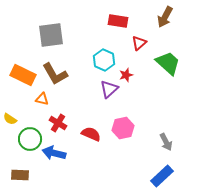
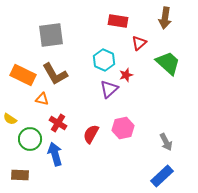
brown arrow: moved 1 px down; rotated 20 degrees counterclockwise
red semicircle: rotated 84 degrees counterclockwise
blue arrow: moved 1 px right, 1 px down; rotated 60 degrees clockwise
